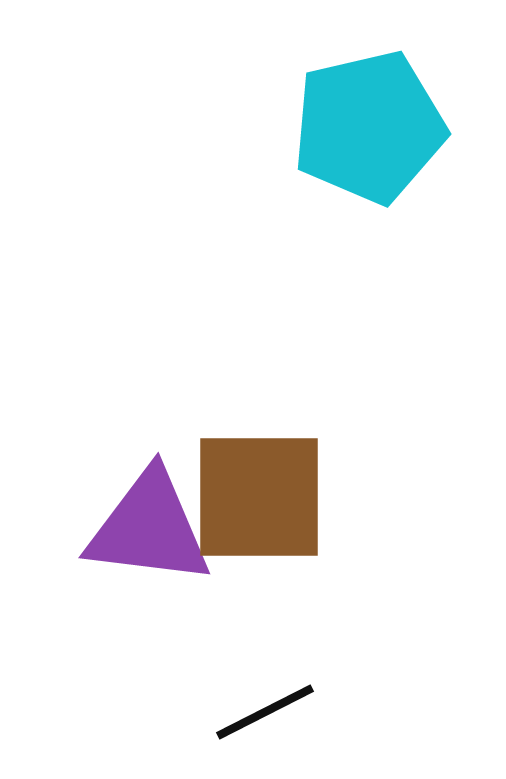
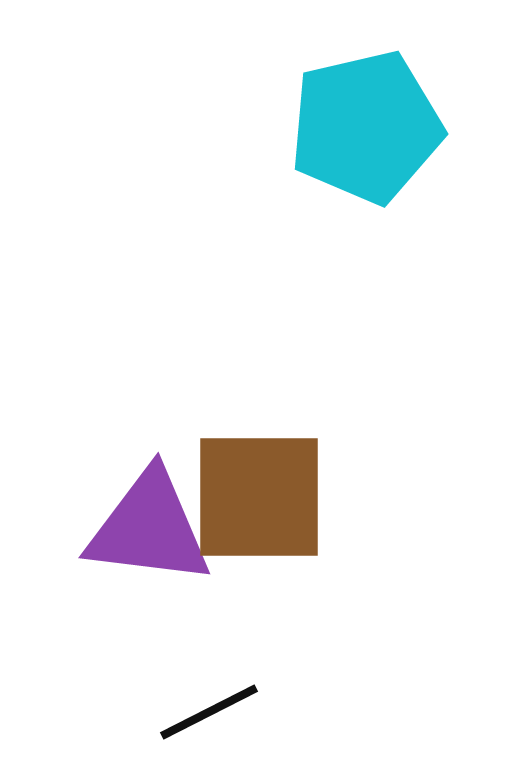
cyan pentagon: moved 3 px left
black line: moved 56 px left
